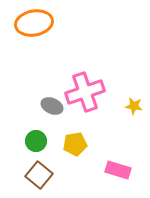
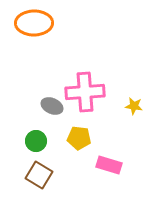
orange ellipse: rotated 9 degrees clockwise
pink cross: rotated 15 degrees clockwise
yellow pentagon: moved 4 px right, 6 px up; rotated 15 degrees clockwise
pink rectangle: moved 9 px left, 5 px up
brown square: rotated 8 degrees counterclockwise
